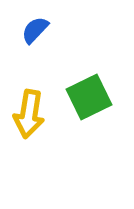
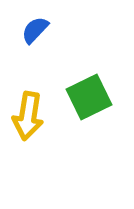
yellow arrow: moved 1 px left, 2 px down
